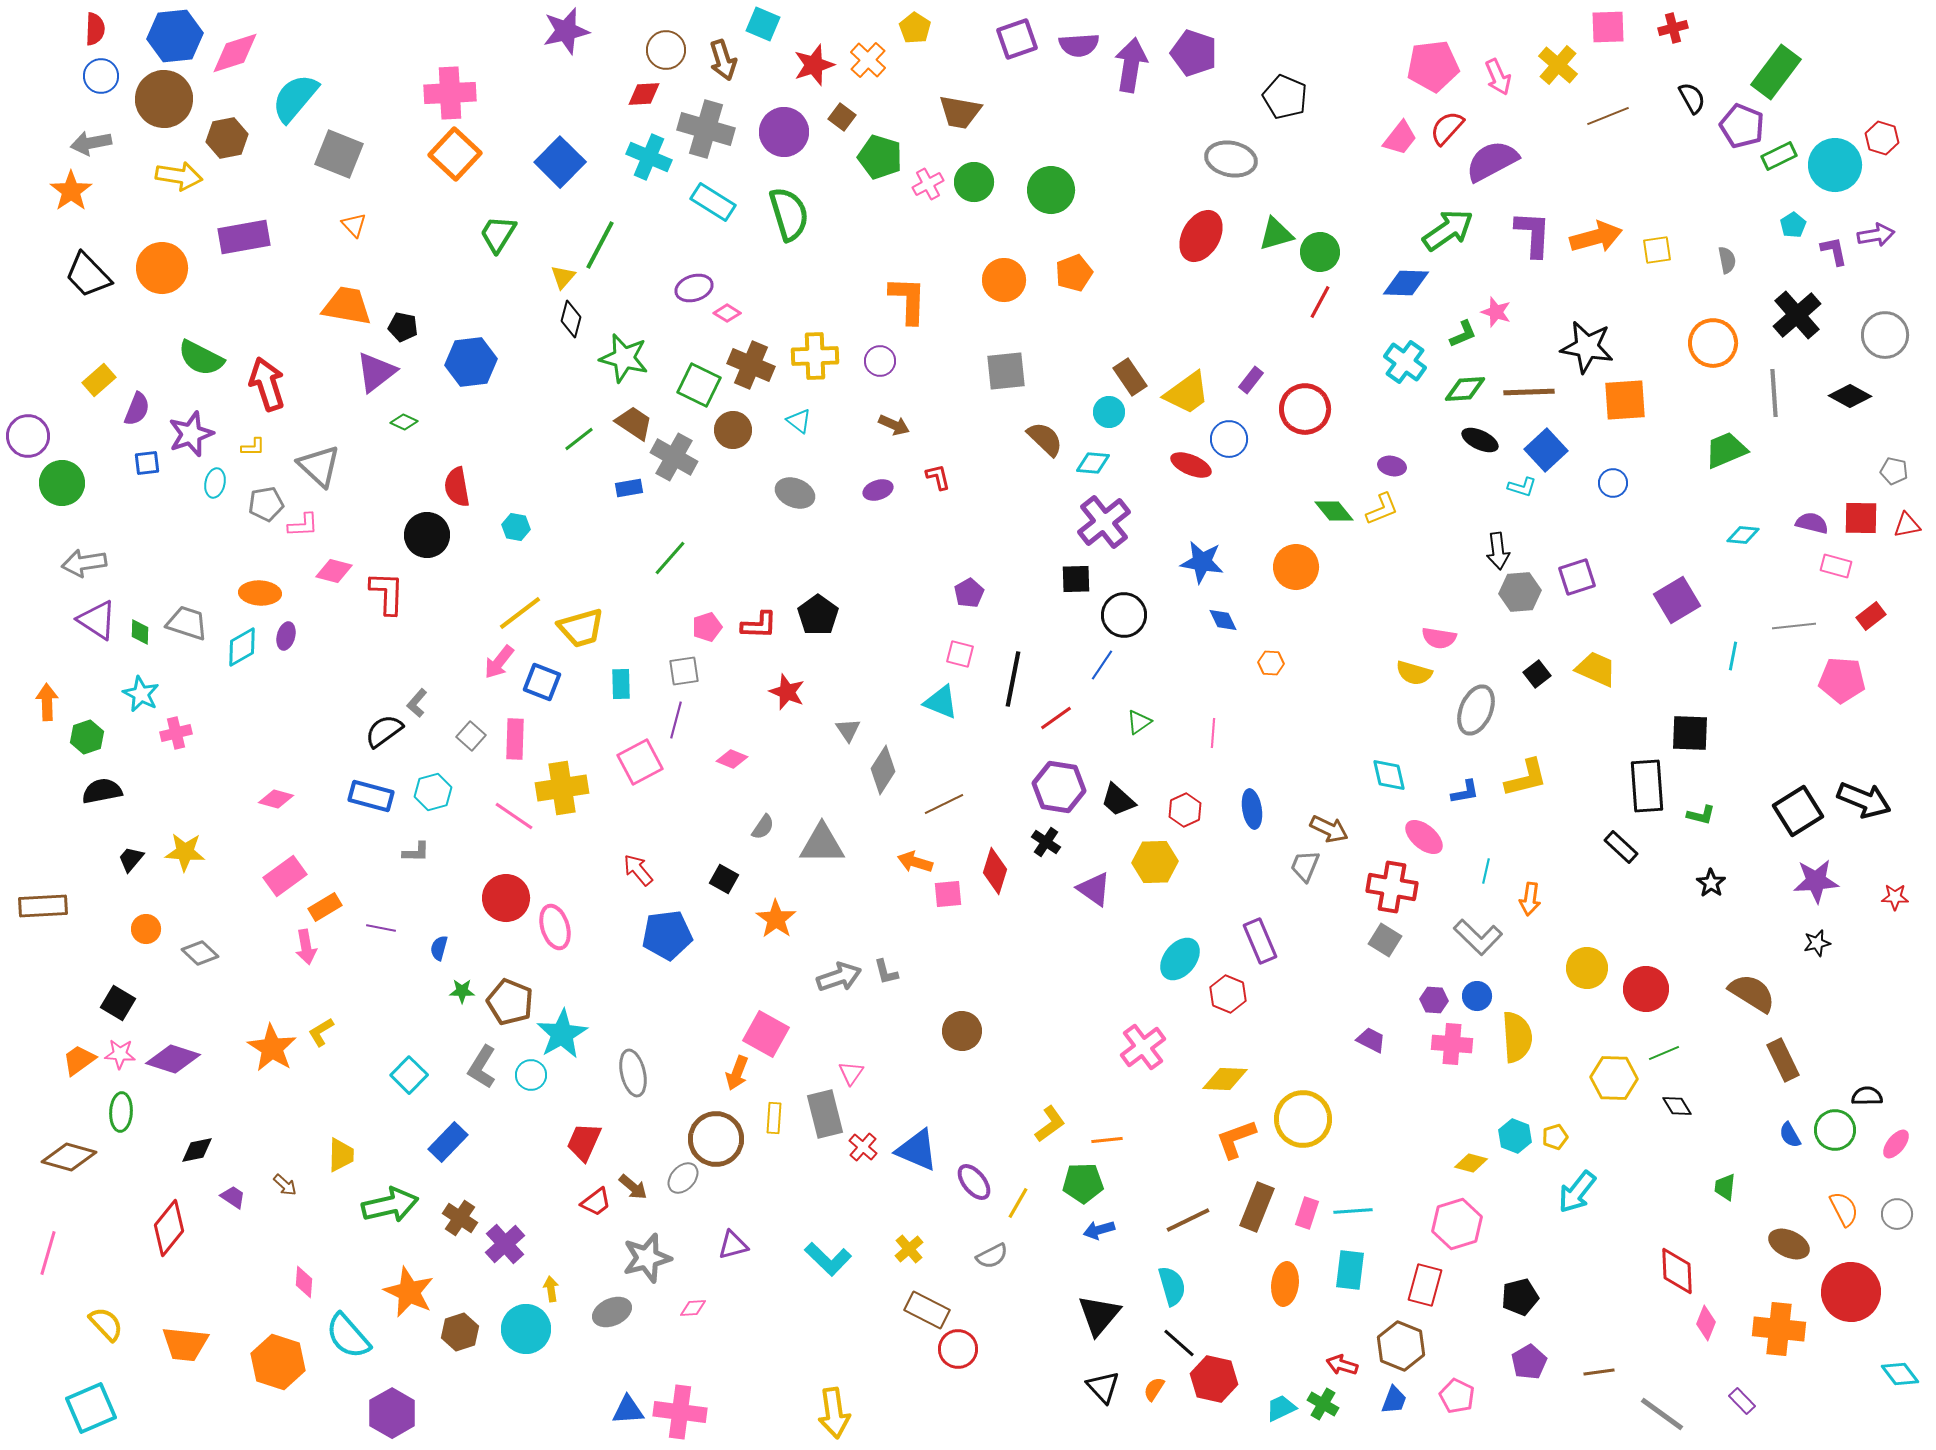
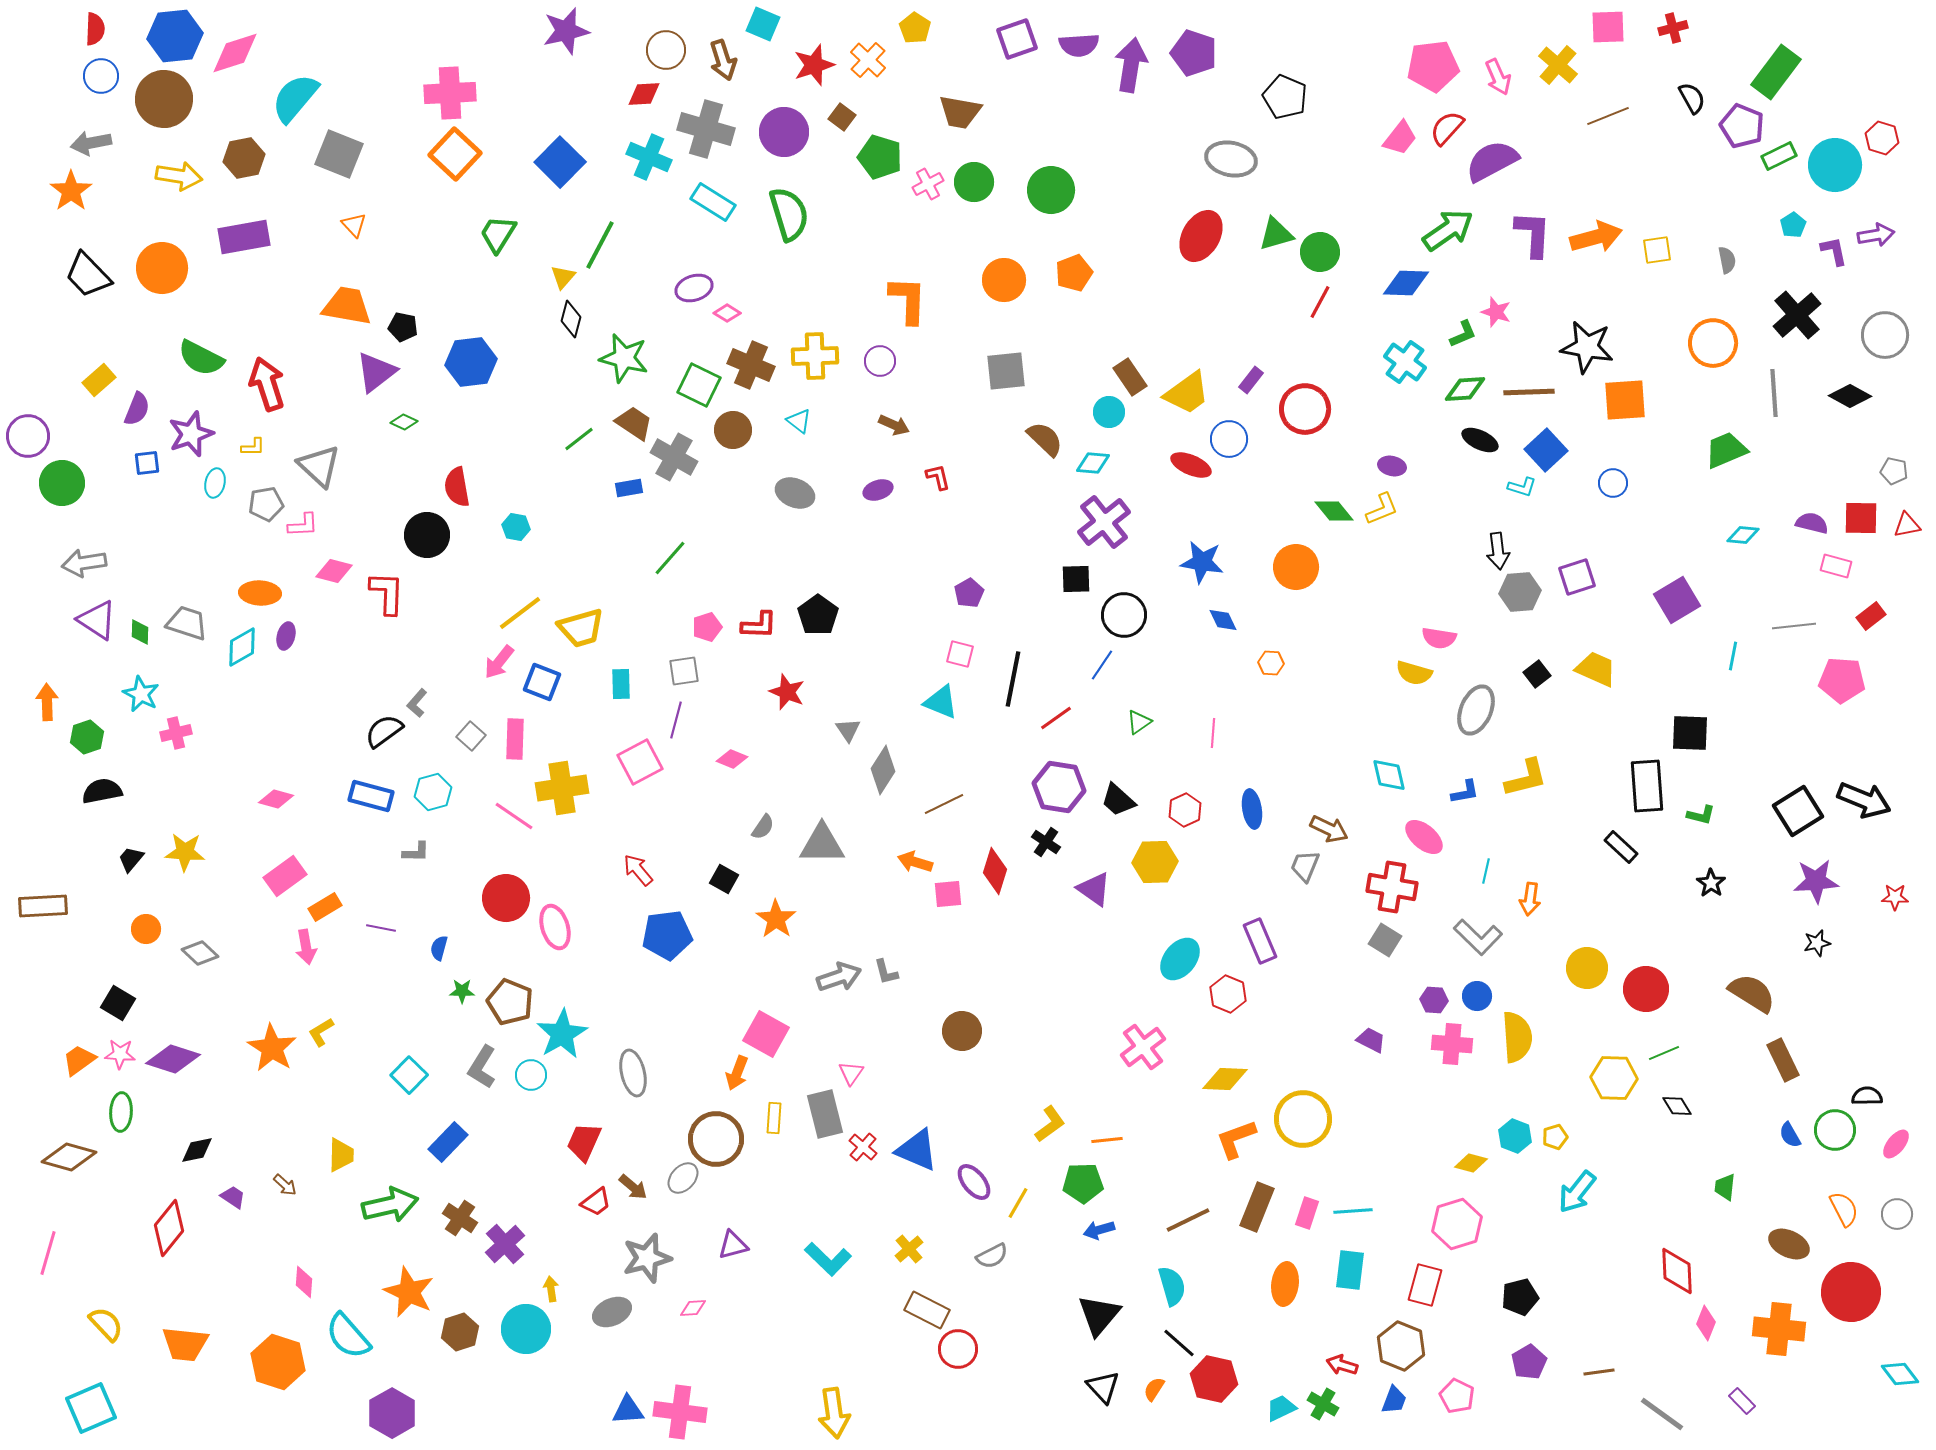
brown hexagon at (227, 138): moved 17 px right, 20 px down
